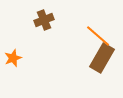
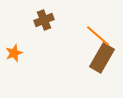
orange star: moved 1 px right, 5 px up
